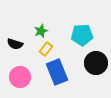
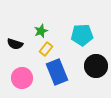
black circle: moved 3 px down
pink circle: moved 2 px right, 1 px down
